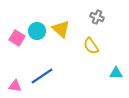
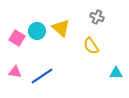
yellow triangle: moved 1 px up
pink triangle: moved 14 px up
